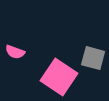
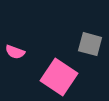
gray square: moved 3 px left, 14 px up
